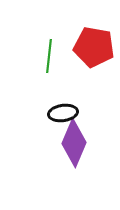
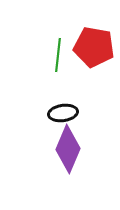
green line: moved 9 px right, 1 px up
purple diamond: moved 6 px left, 6 px down
